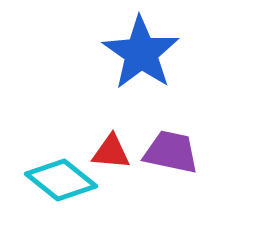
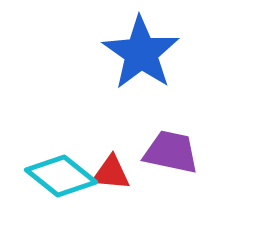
red triangle: moved 21 px down
cyan diamond: moved 4 px up
